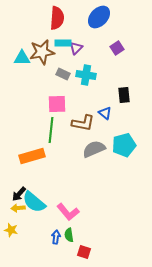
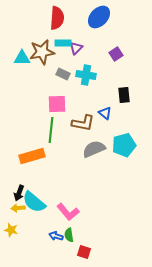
purple square: moved 1 px left, 6 px down
black arrow: moved 1 px up; rotated 21 degrees counterclockwise
blue arrow: moved 1 px up; rotated 80 degrees counterclockwise
